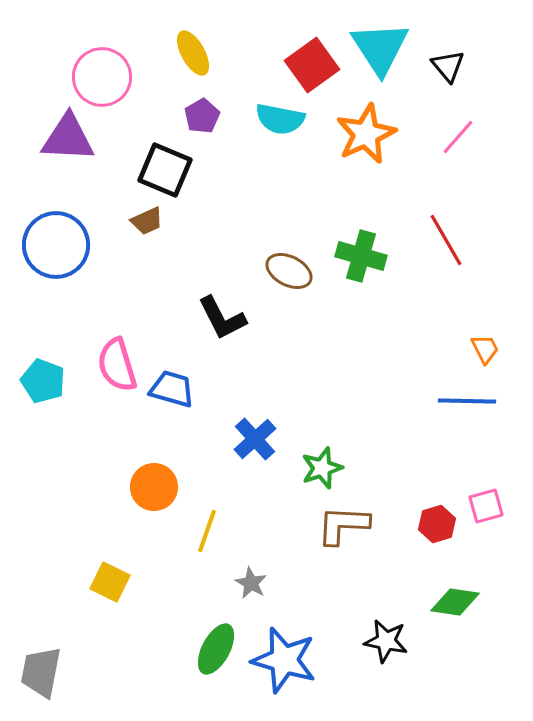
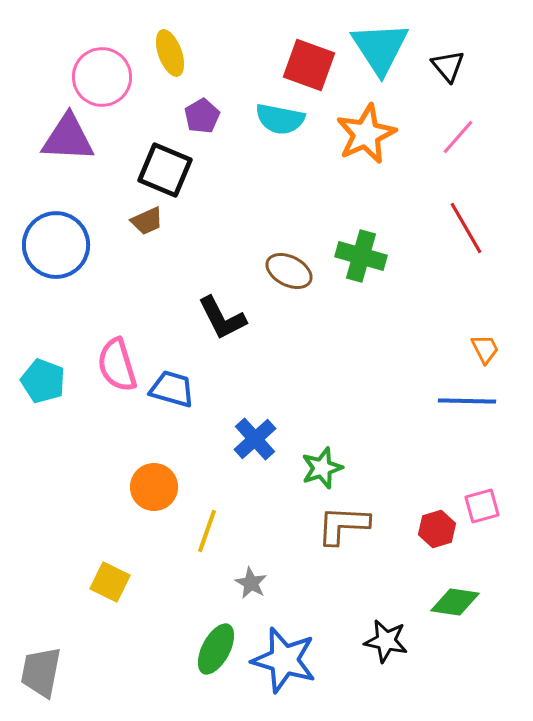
yellow ellipse: moved 23 px left; rotated 9 degrees clockwise
red square: moved 3 px left; rotated 34 degrees counterclockwise
red line: moved 20 px right, 12 px up
pink square: moved 4 px left
red hexagon: moved 5 px down
